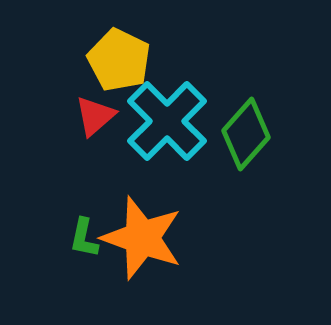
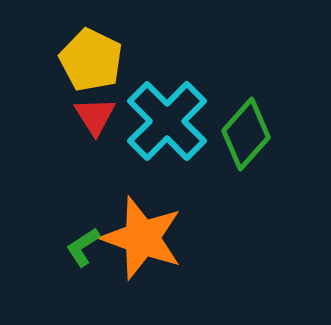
yellow pentagon: moved 28 px left
red triangle: rotated 21 degrees counterclockwise
green L-shape: moved 1 px left, 9 px down; rotated 45 degrees clockwise
